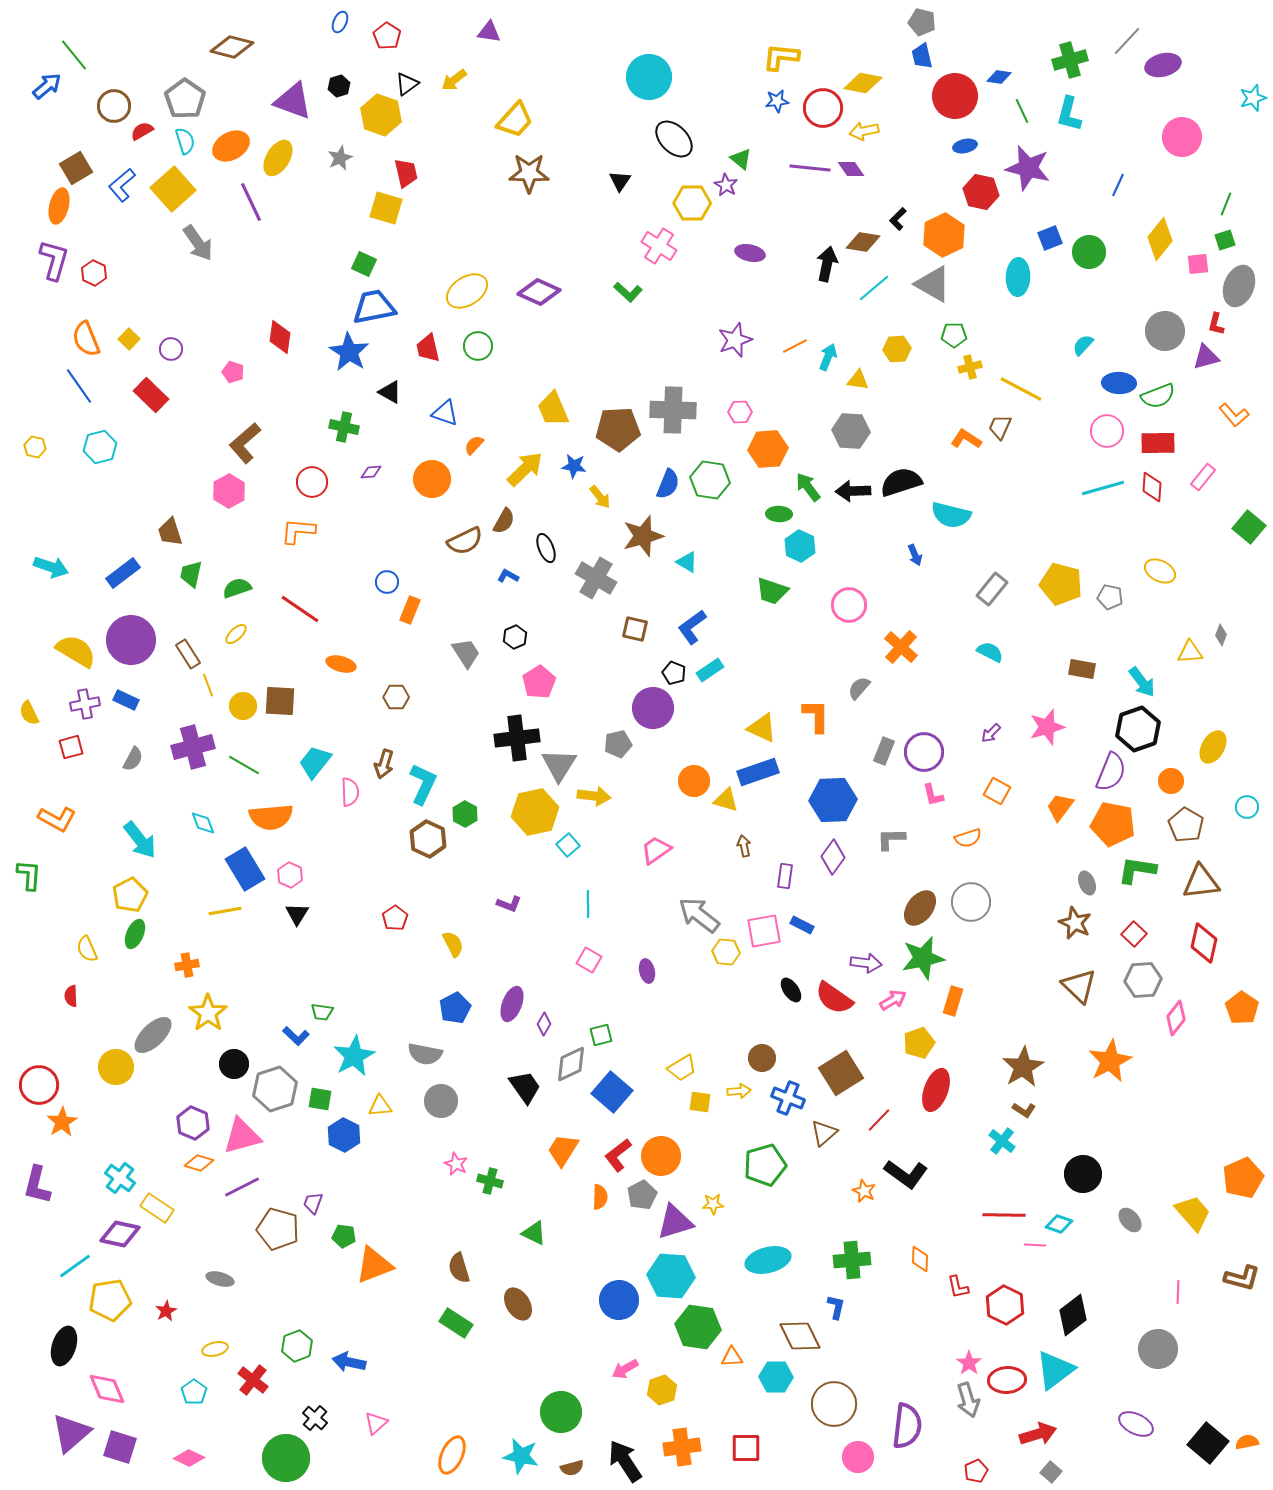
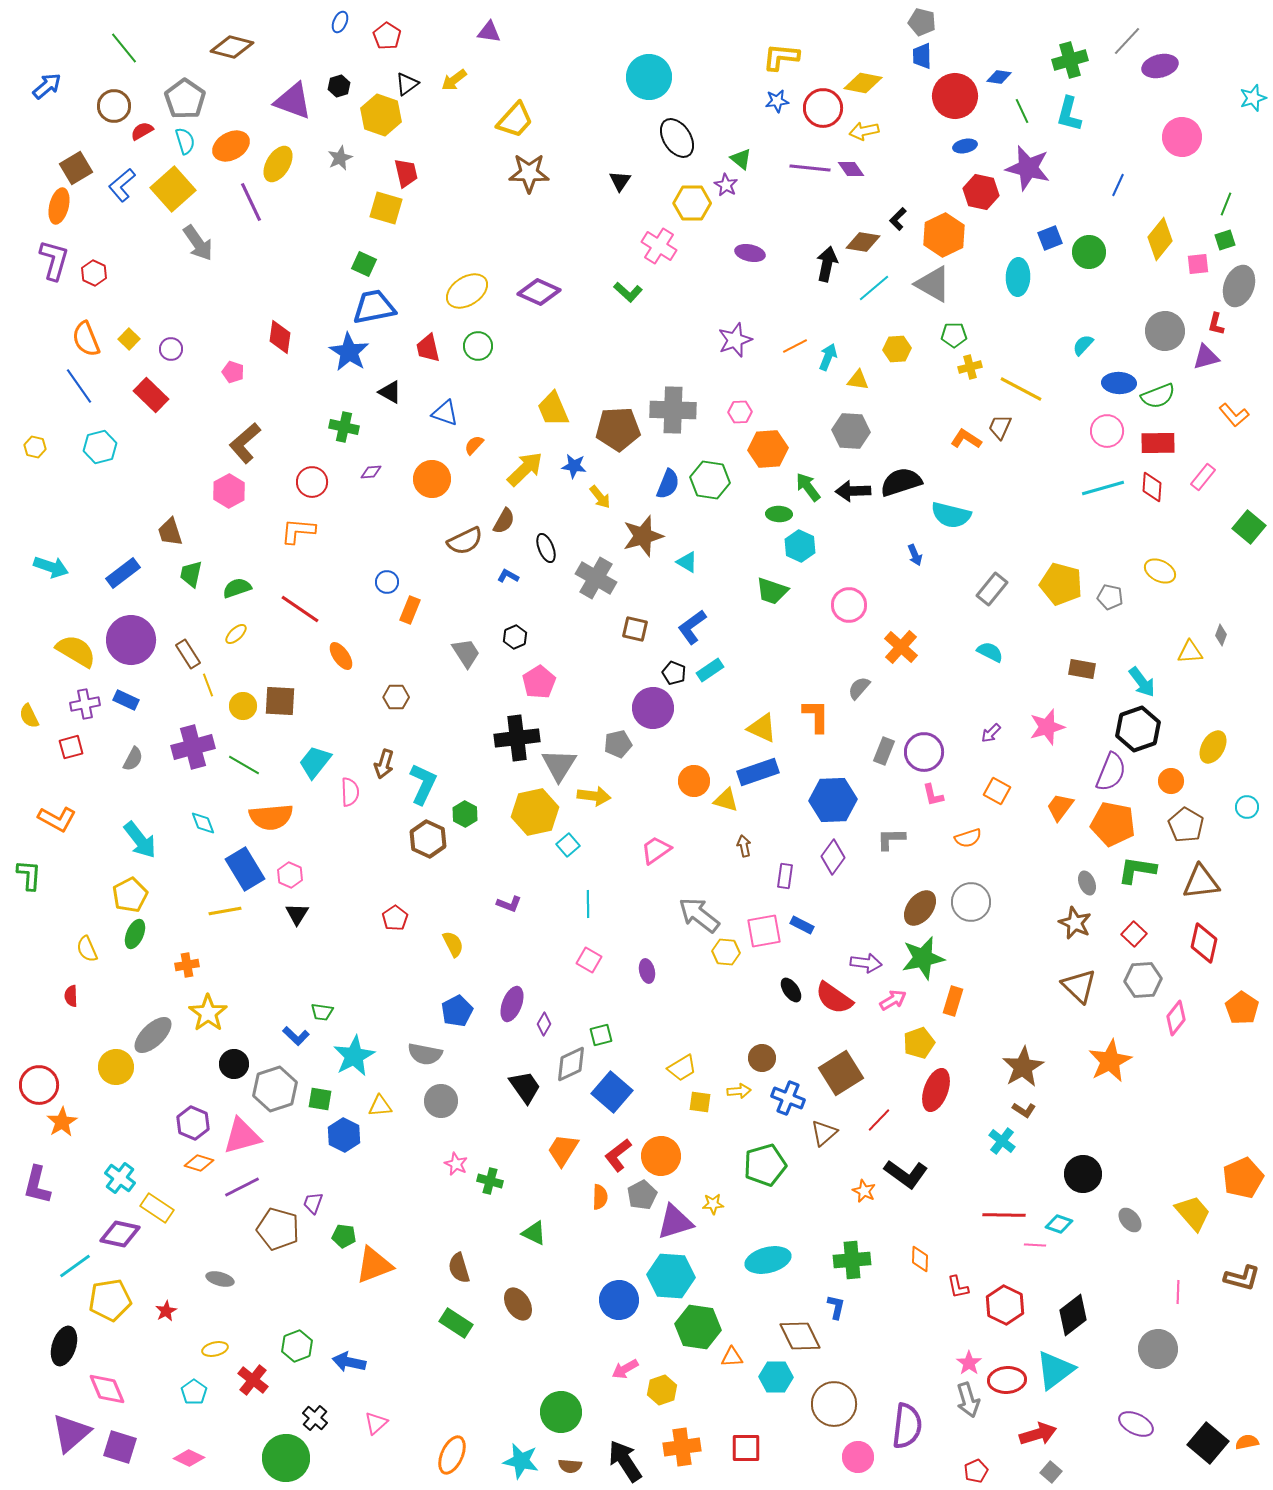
green line at (74, 55): moved 50 px right, 7 px up
blue trapezoid at (922, 56): rotated 12 degrees clockwise
purple ellipse at (1163, 65): moved 3 px left, 1 px down
black ellipse at (674, 139): moved 3 px right, 1 px up; rotated 12 degrees clockwise
yellow ellipse at (278, 158): moved 6 px down
orange ellipse at (341, 664): moved 8 px up; rotated 40 degrees clockwise
yellow semicircle at (29, 713): moved 3 px down
blue pentagon at (455, 1008): moved 2 px right, 3 px down
cyan star at (521, 1456): moved 5 px down
brown semicircle at (572, 1468): moved 2 px left, 2 px up; rotated 20 degrees clockwise
